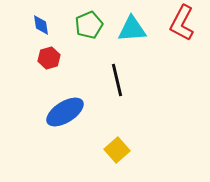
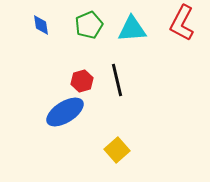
red hexagon: moved 33 px right, 23 px down
